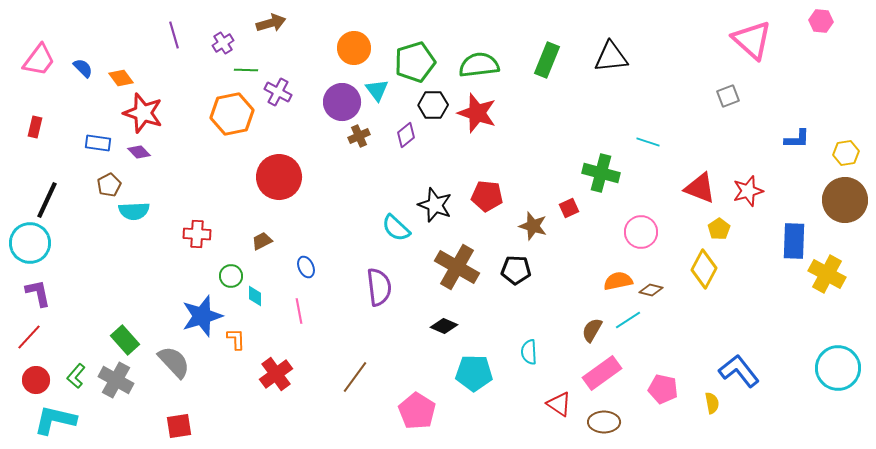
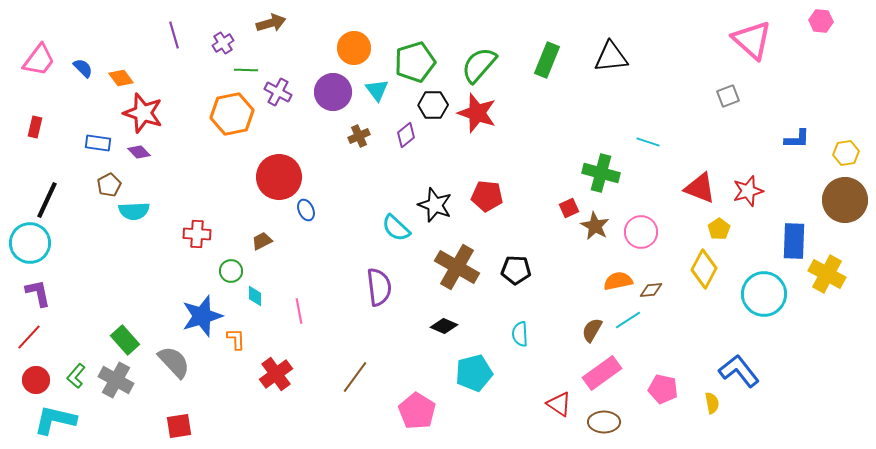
green semicircle at (479, 65): rotated 42 degrees counterclockwise
purple circle at (342, 102): moved 9 px left, 10 px up
brown star at (533, 226): moved 62 px right; rotated 12 degrees clockwise
blue ellipse at (306, 267): moved 57 px up
green circle at (231, 276): moved 5 px up
brown diamond at (651, 290): rotated 20 degrees counterclockwise
cyan semicircle at (529, 352): moved 9 px left, 18 px up
cyan circle at (838, 368): moved 74 px left, 74 px up
cyan pentagon at (474, 373): rotated 15 degrees counterclockwise
